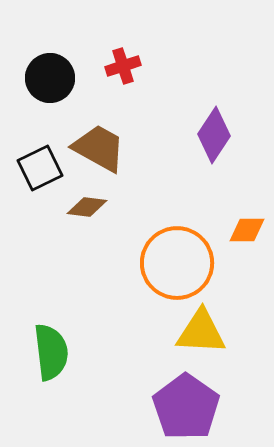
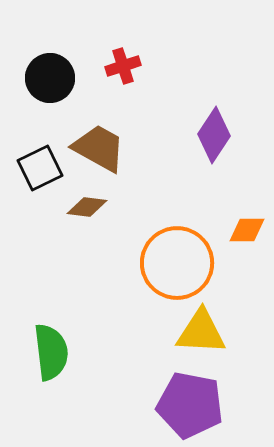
purple pentagon: moved 4 px right, 2 px up; rotated 24 degrees counterclockwise
